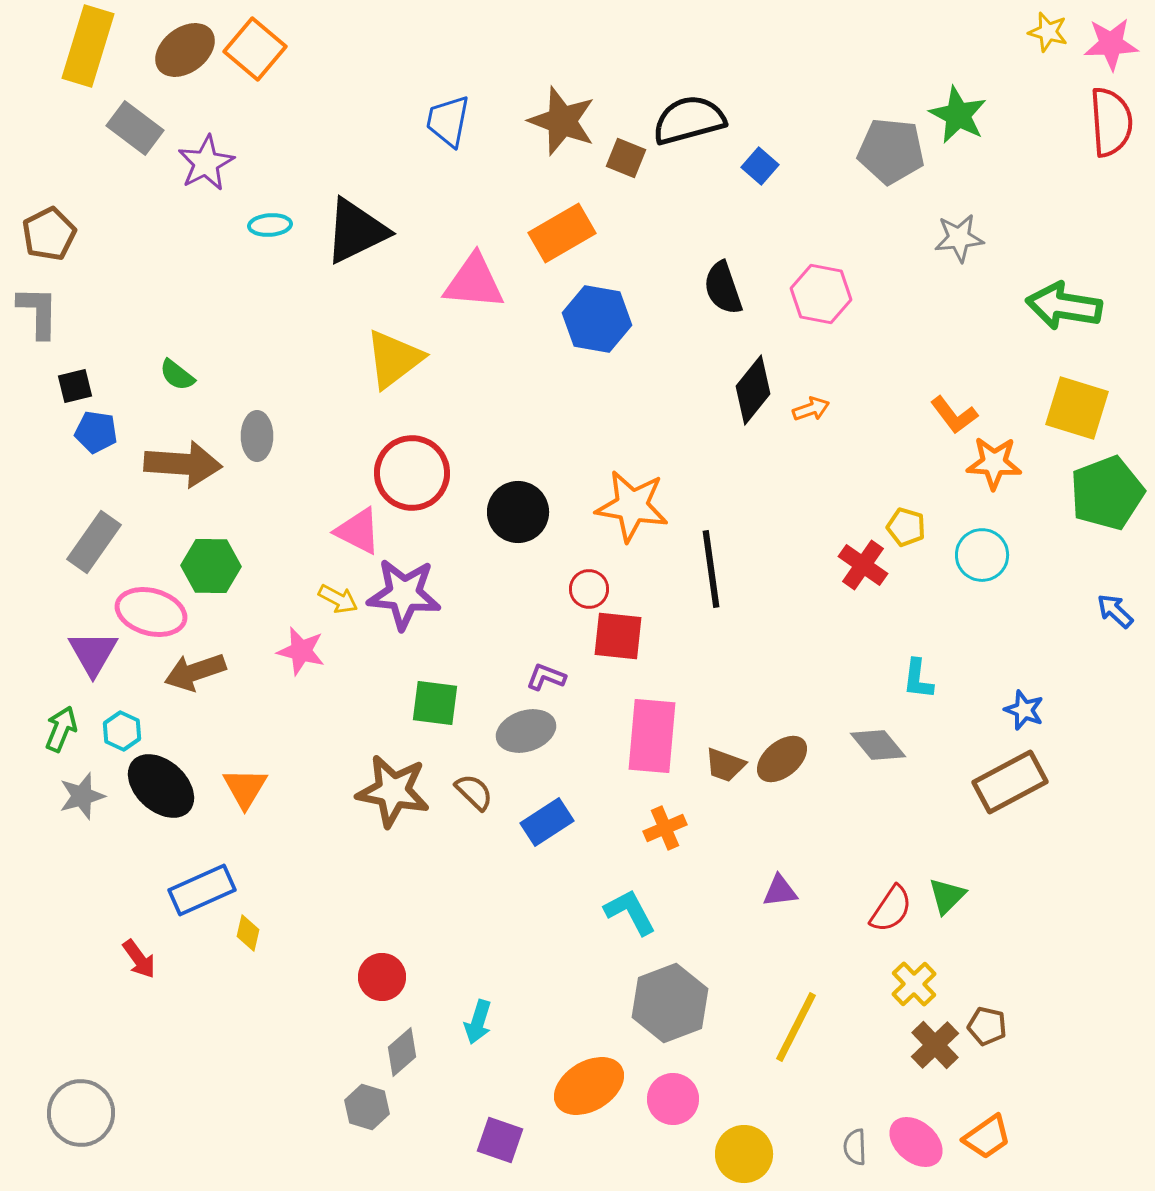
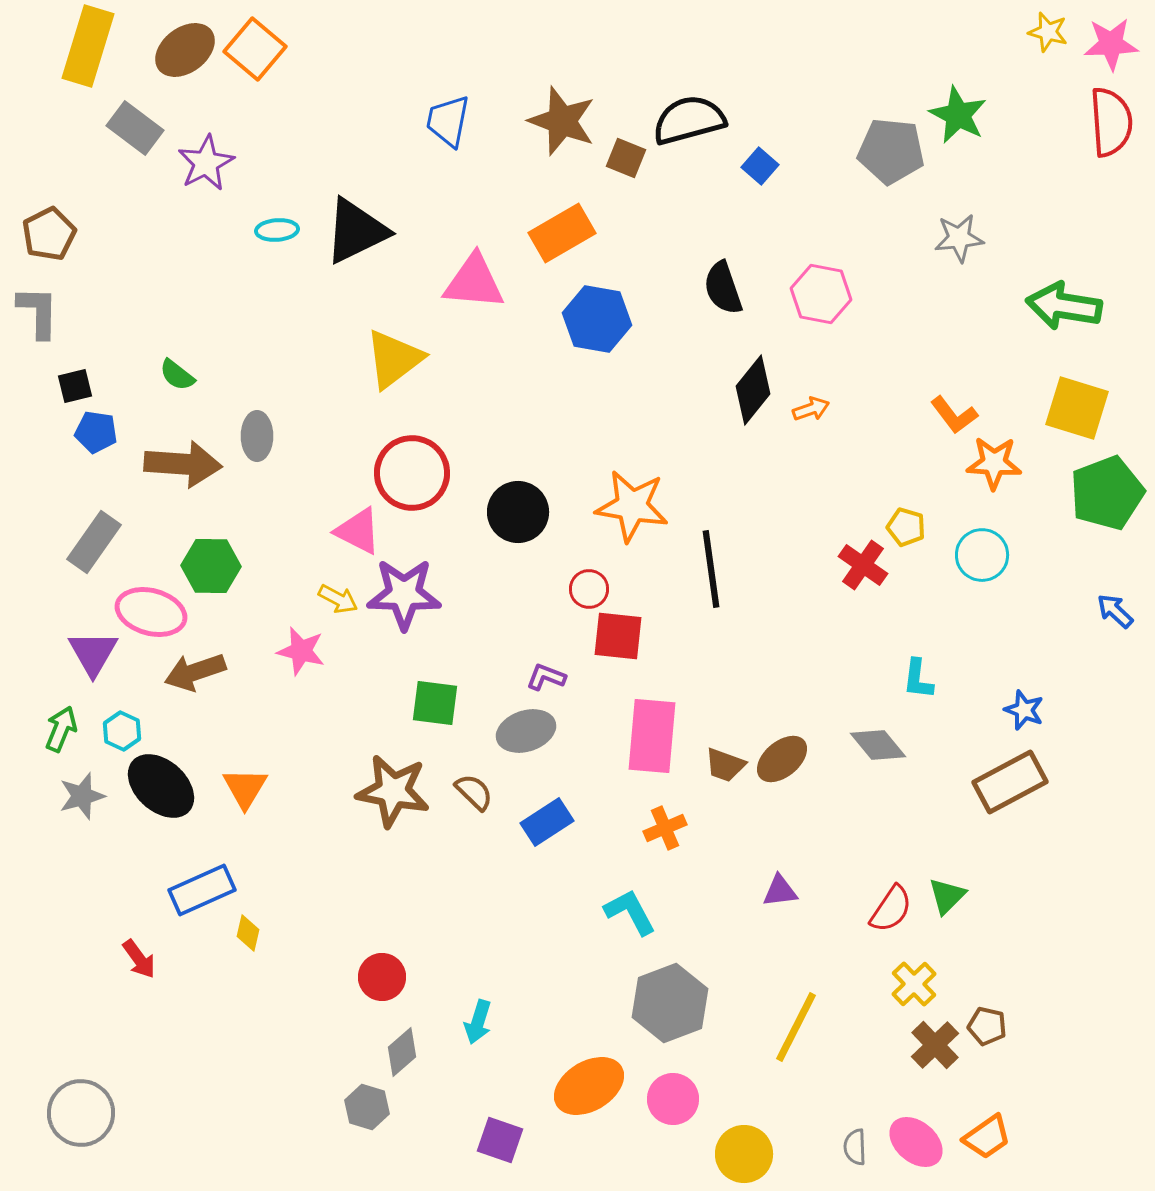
cyan ellipse at (270, 225): moved 7 px right, 5 px down
purple star at (404, 594): rotated 4 degrees counterclockwise
